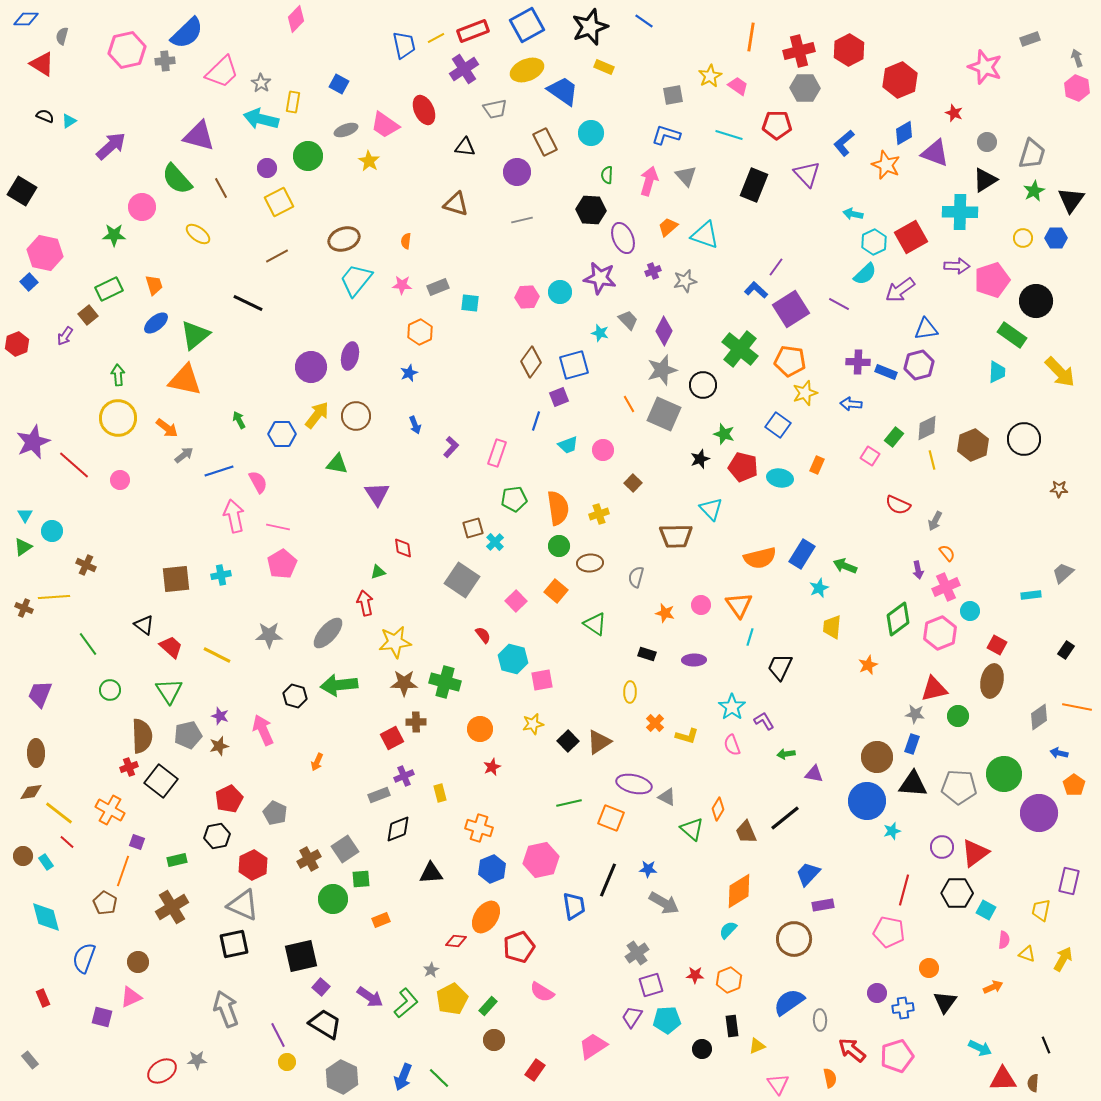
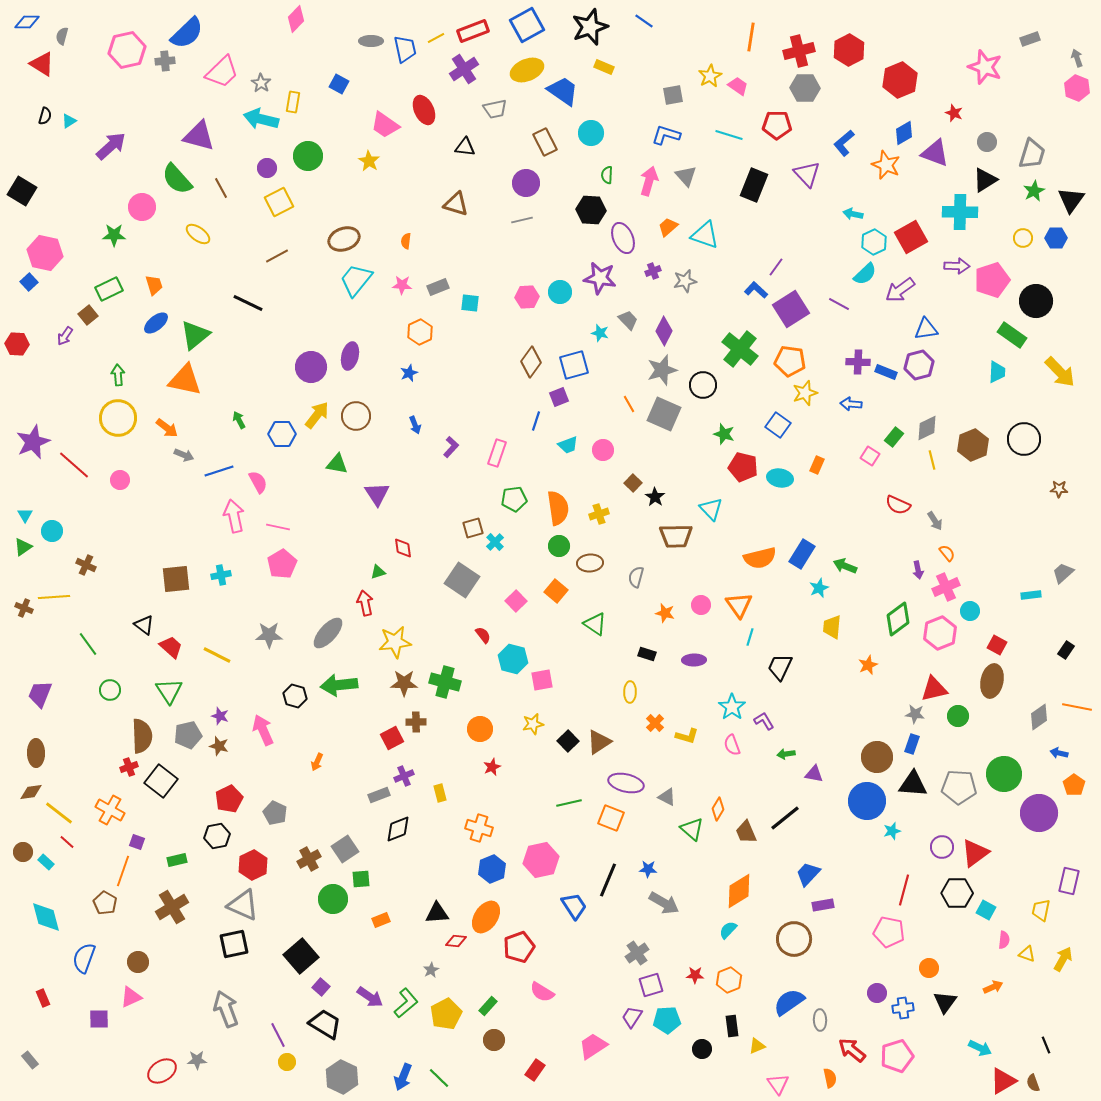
blue diamond at (26, 19): moved 1 px right, 3 px down
blue trapezoid at (404, 45): moved 1 px right, 4 px down
black semicircle at (45, 116): rotated 84 degrees clockwise
gray ellipse at (346, 130): moved 25 px right, 89 px up; rotated 20 degrees clockwise
purple circle at (517, 172): moved 9 px right, 11 px down
red hexagon at (17, 344): rotated 25 degrees clockwise
gray arrow at (184, 455): rotated 60 degrees clockwise
black star at (700, 459): moved 45 px left, 38 px down; rotated 18 degrees counterclockwise
gray arrow at (935, 521): rotated 60 degrees counterclockwise
brown star at (219, 746): rotated 30 degrees clockwise
purple ellipse at (634, 784): moved 8 px left, 1 px up
brown circle at (23, 856): moved 4 px up
cyan rectangle at (46, 862): rotated 14 degrees counterclockwise
black triangle at (431, 873): moved 6 px right, 40 px down
blue trapezoid at (574, 906): rotated 24 degrees counterclockwise
black square at (301, 956): rotated 28 degrees counterclockwise
yellow pentagon at (452, 999): moved 6 px left, 15 px down
purple square at (102, 1017): moved 3 px left, 2 px down; rotated 15 degrees counterclockwise
red triangle at (1003, 1079): moved 2 px down; rotated 28 degrees counterclockwise
brown semicircle at (1033, 1083): rotated 24 degrees counterclockwise
